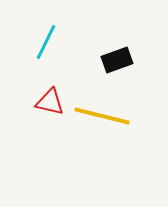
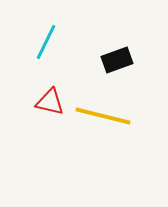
yellow line: moved 1 px right
